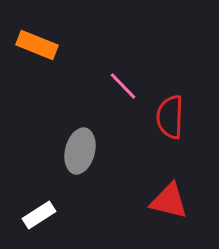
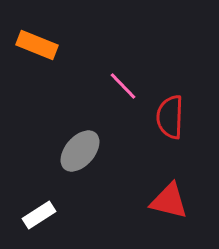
gray ellipse: rotated 27 degrees clockwise
